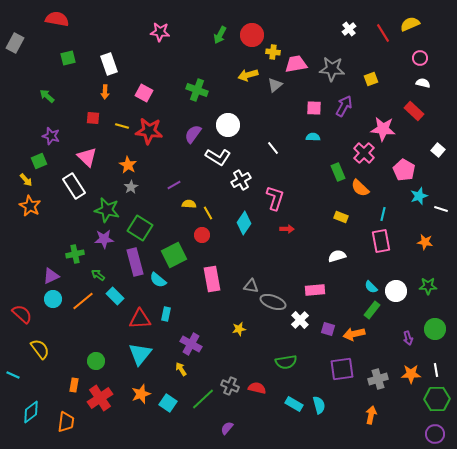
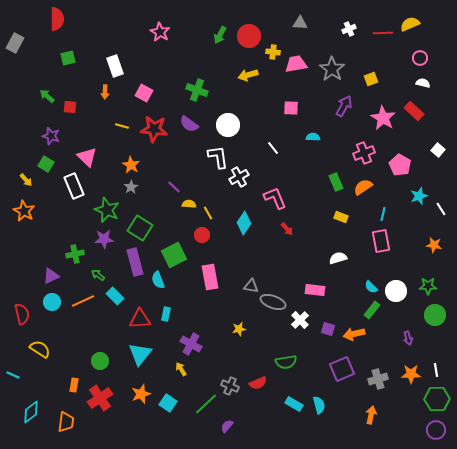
red semicircle at (57, 19): rotated 80 degrees clockwise
white cross at (349, 29): rotated 16 degrees clockwise
pink star at (160, 32): rotated 24 degrees clockwise
red line at (383, 33): rotated 60 degrees counterclockwise
red circle at (252, 35): moved 3 px left, 1 px down
white rectangle at (109, 64): moved 6 px right, 2 px down
gray star at (332, 69): rotated 30 degrees clockwise
gray triangle at (275, 85): moved 25 px right, 62 px up; rotated 42 degrees clockwise
pink square at (314, 108): moved 23 px left
red square at (93, 118): moved 23 px left, 11 px up
pink star at (383, 129): moved 11 px up; rotated 25 degrees clockwise
red star at (149, 131): moved 5 px right, 2 px up
purple semicircle at (193, 134): moved 4 px left, 10 px up; rotated 90 degrees counterclockwise
pink cross at (364, 153): rotated 25 degrees clockwise
white L-shape at (218, 157): rotated 130 degrees counterclockwise
green square at (39, 161): moved 7 px right, 3 px down; rotated 35 degrees counterclockwise
orange star at (128, 165): moved 3 px right
pink pentagon at (404, 170): moved 4 px left, 5 px up
green rectangle at (338, 172): moved 2 px left, 10 px down
white cross at (241, 180): moved 2 px left, 3 px up
purple line at (174, 185): moved 2 px down; rotated 72 degrees clockwise
white rectangle at (74, 186): rotated 10 degrees clockwise
orange semicircle at (360, 188): moved 3 px right, 1 px up; rotated 102 degrees clockwise
pink L-shape at (275, 198): rotated 40 degrees counterclockwise
orange star at (30, 206): moved 6 px left, 5 px down
white line at (441, 209): rotated 40 degrees clockwise
green star at (107, 210): rotated 10 degrees clockwise
red arrow at (287, 229): rotated 48 degrees clockwise
orange star at (425, 242): moved 9 px right, 3 px down
white semicircle at (337, 256): moved 1 px right, 2 px down
pink rectangle at (212, 279): moved 2 px left, 2 px up
cyan semicircle at (158, 280): rotated 30 degrees clockwise
pink rectangle at (315, 290): rotated 12 degrees clockwise
cyan circle at (53, 299): moved 1 px left, 3 px down
orange line at (83, 301): rotated 15 degrees clockwise
red semicircle at (22, 314): rotated 35 degrees clockwise
green circle at (435, 329): moved 14 px up
yellow semicircle at (40, 349): rotated 20 degrees counterclockwise
green circle at (96, 361): moved 4 px right
purple square at (342, 369): rotated 15 degrees counterclockwise
red semicircle at (257, 388): moved 1 px right, 5 px up; rotated 144 degrees clockwise
green line at (203, 399): moved 3 px right, 5 px down
purple semicircle at (227, 428): moved 2 px up
purple circle at (435, 434): moved 1 px right, 4 px up
